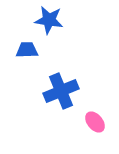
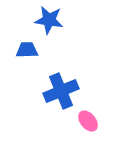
pink ellipse: moved 7 px left, 1 px up
